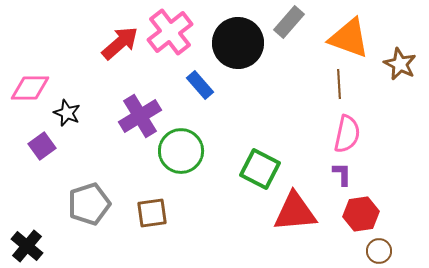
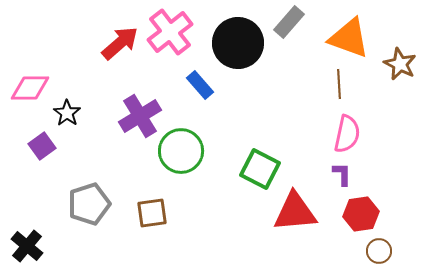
black star: rotated 12 degrees clockwise
